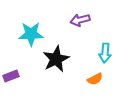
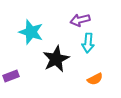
cyan star: moved 2 px up; rotated 20 degrees clockwise
cyan arrow: moved 17 px left, 10 px up
